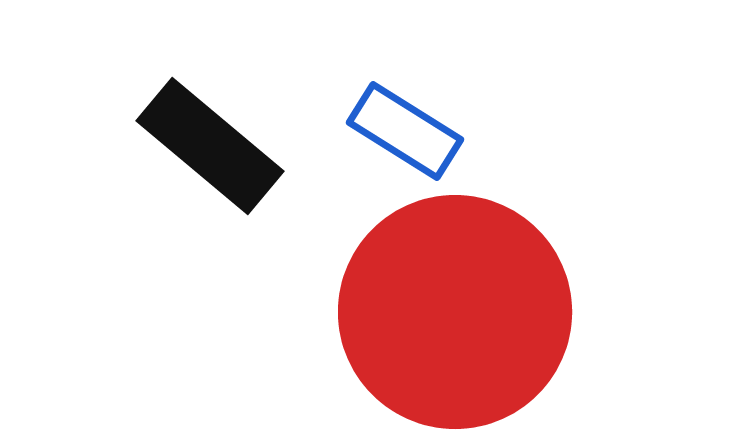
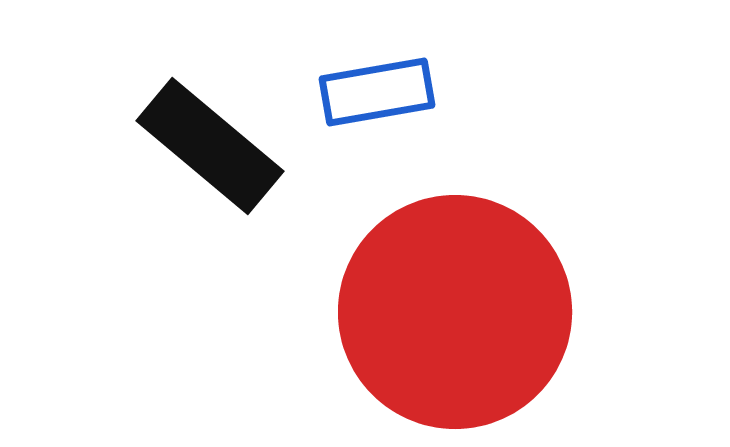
blue rectangle: moved 28 px left, 39 px up; rotated 42 degrees counterclockwise
